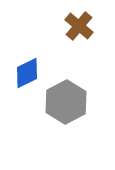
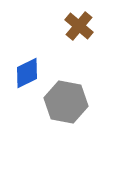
gray hexagon: rotated 21 degrees counterclockwise
